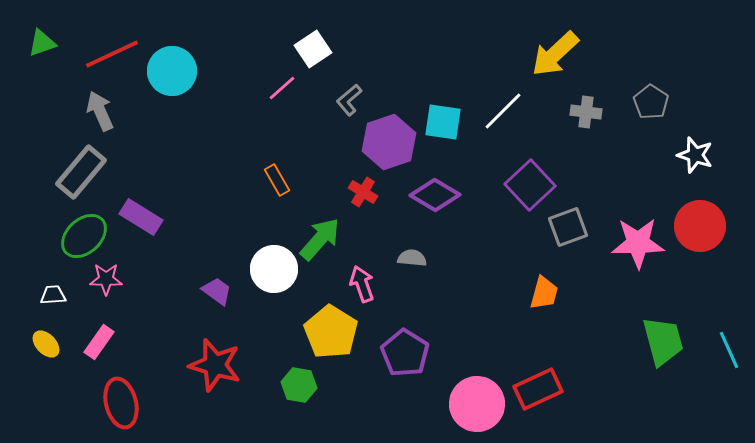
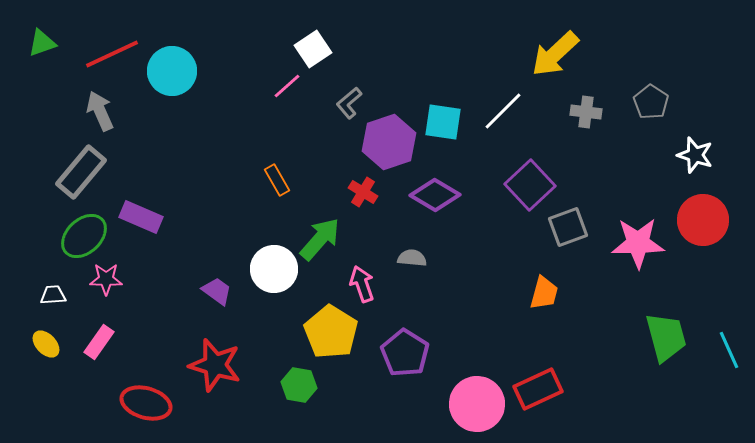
pink line at (282, 88): moved 5 px right, 2 px up
gray L-shape at (349, 100): moved 3 px down
purple rectangle at (141, 217): rotated 9 degrees counterclockwise
red circle at (700, 226): moved 3 px right, 6 px up
green trapezoid at (663, 341): moved 3 px right, 4 px up
red ellipse at (121, 403): moved 25 px right; rotated 60 degrees counterclockwise
